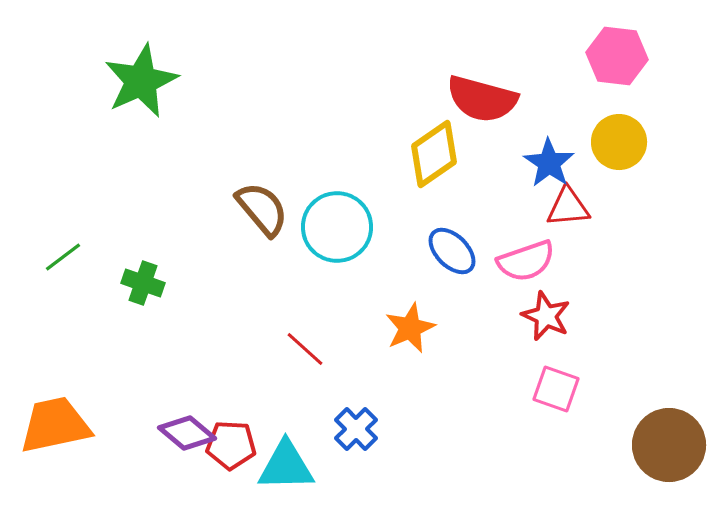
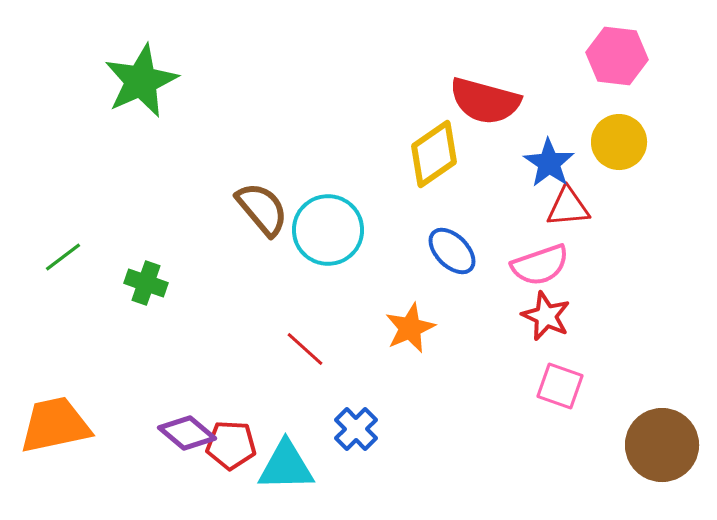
red semicircle: moved 3 px right, 2 px down
cyan circle: moved 9 px left, 3 px down
pink semicircle: moved 14 px right, 4 px down
green cross: moved 3 px right
pink square: moved 4 px right, 3 px up
brown circle: moved 7 px left
